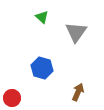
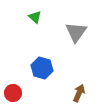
green triangle: moved 7 px left
brown arrow: moved 1 px right, 1 px down
red circle: moved 1 px right, 5 px up
